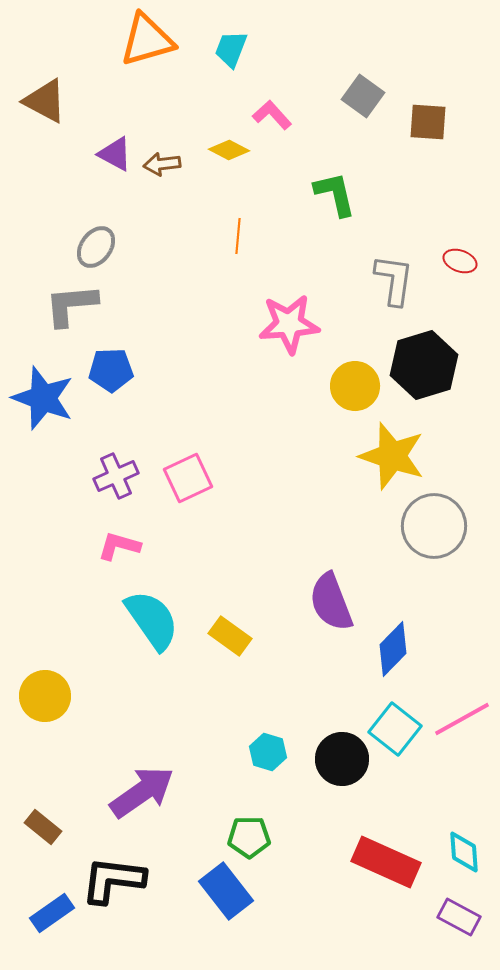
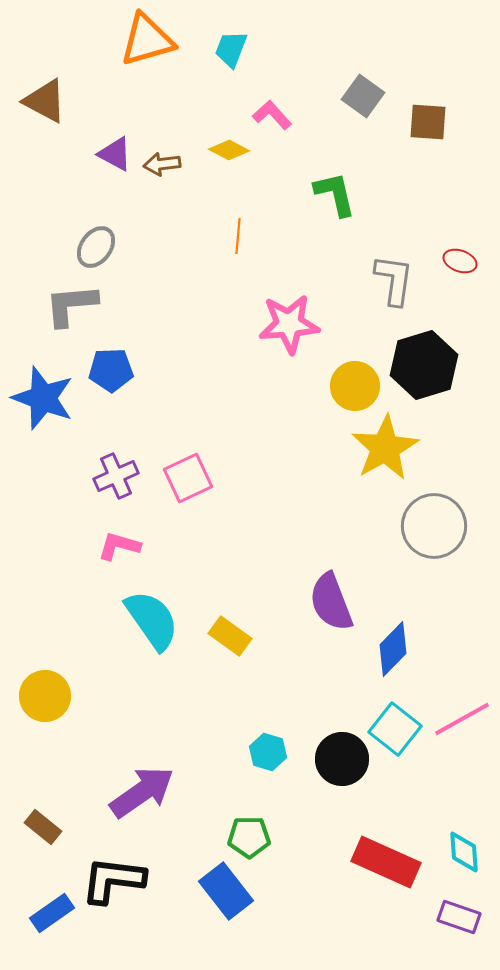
yellow star at (392, 456): moved 7 px left, 8 px up; rotated 24 degrees clockwise
purple rectangle at (459, 917): rotated 9 degrees counterclockwise
